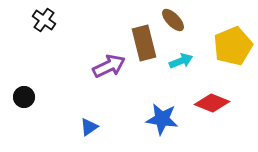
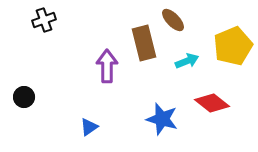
black cross: rotated 35 degrees clockwise
cyan arrow: moved 6 px right
purple arrow: moved 2 px left; rotated 64 degrees counterclockwise
red diamond: rotated 16 degrees clockwise
blue star: rotated 8 degrees clockwise
